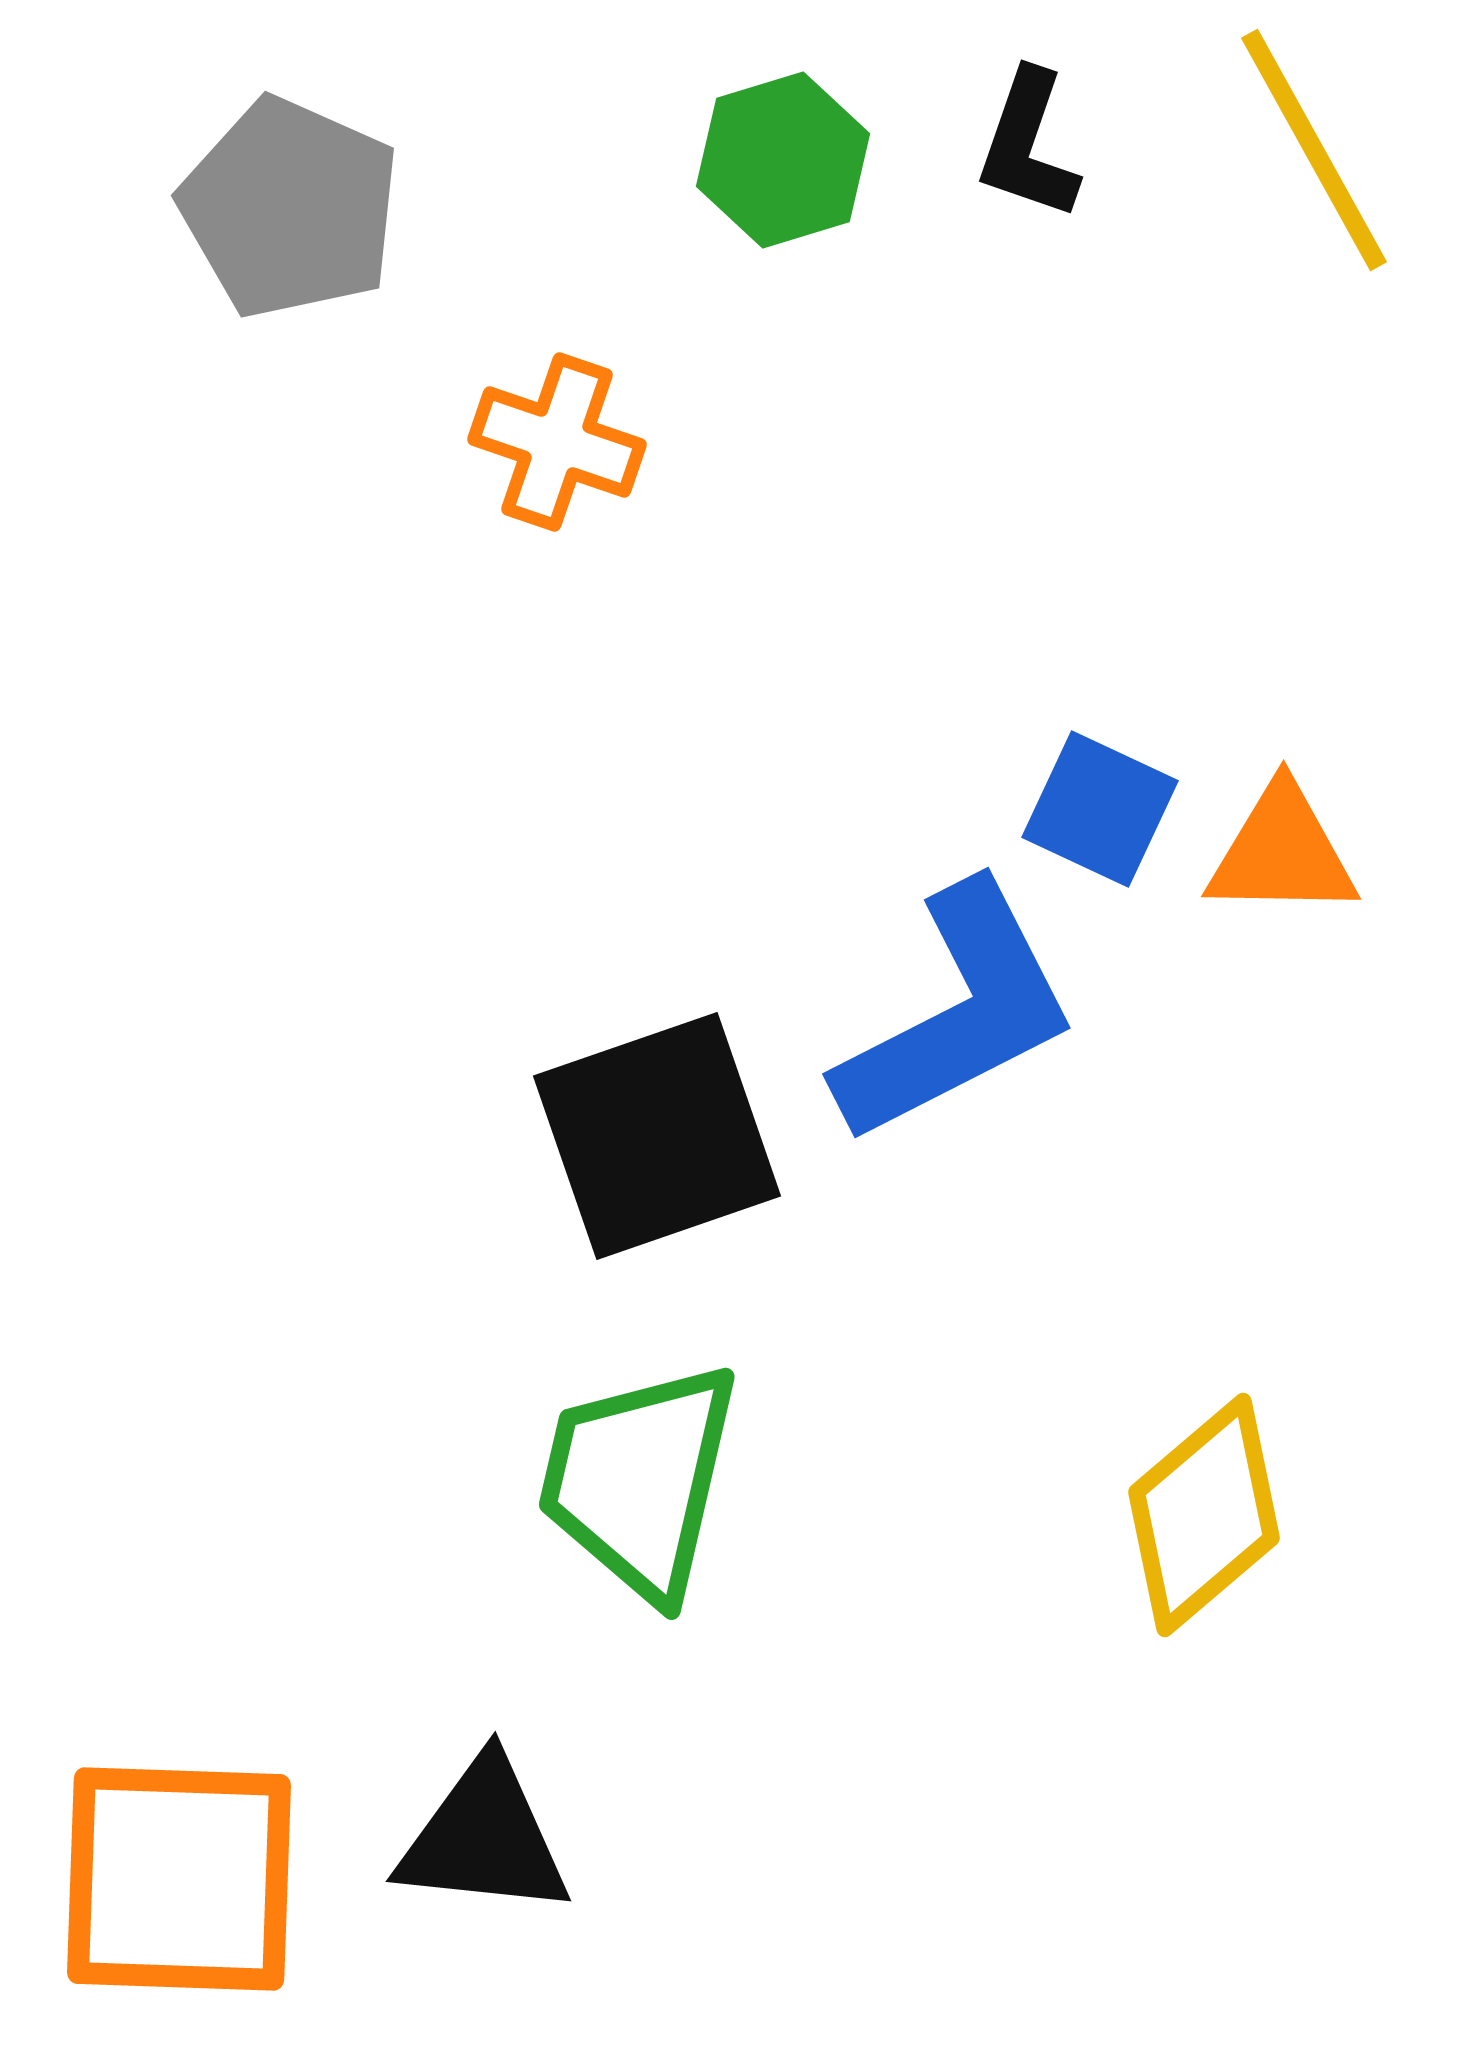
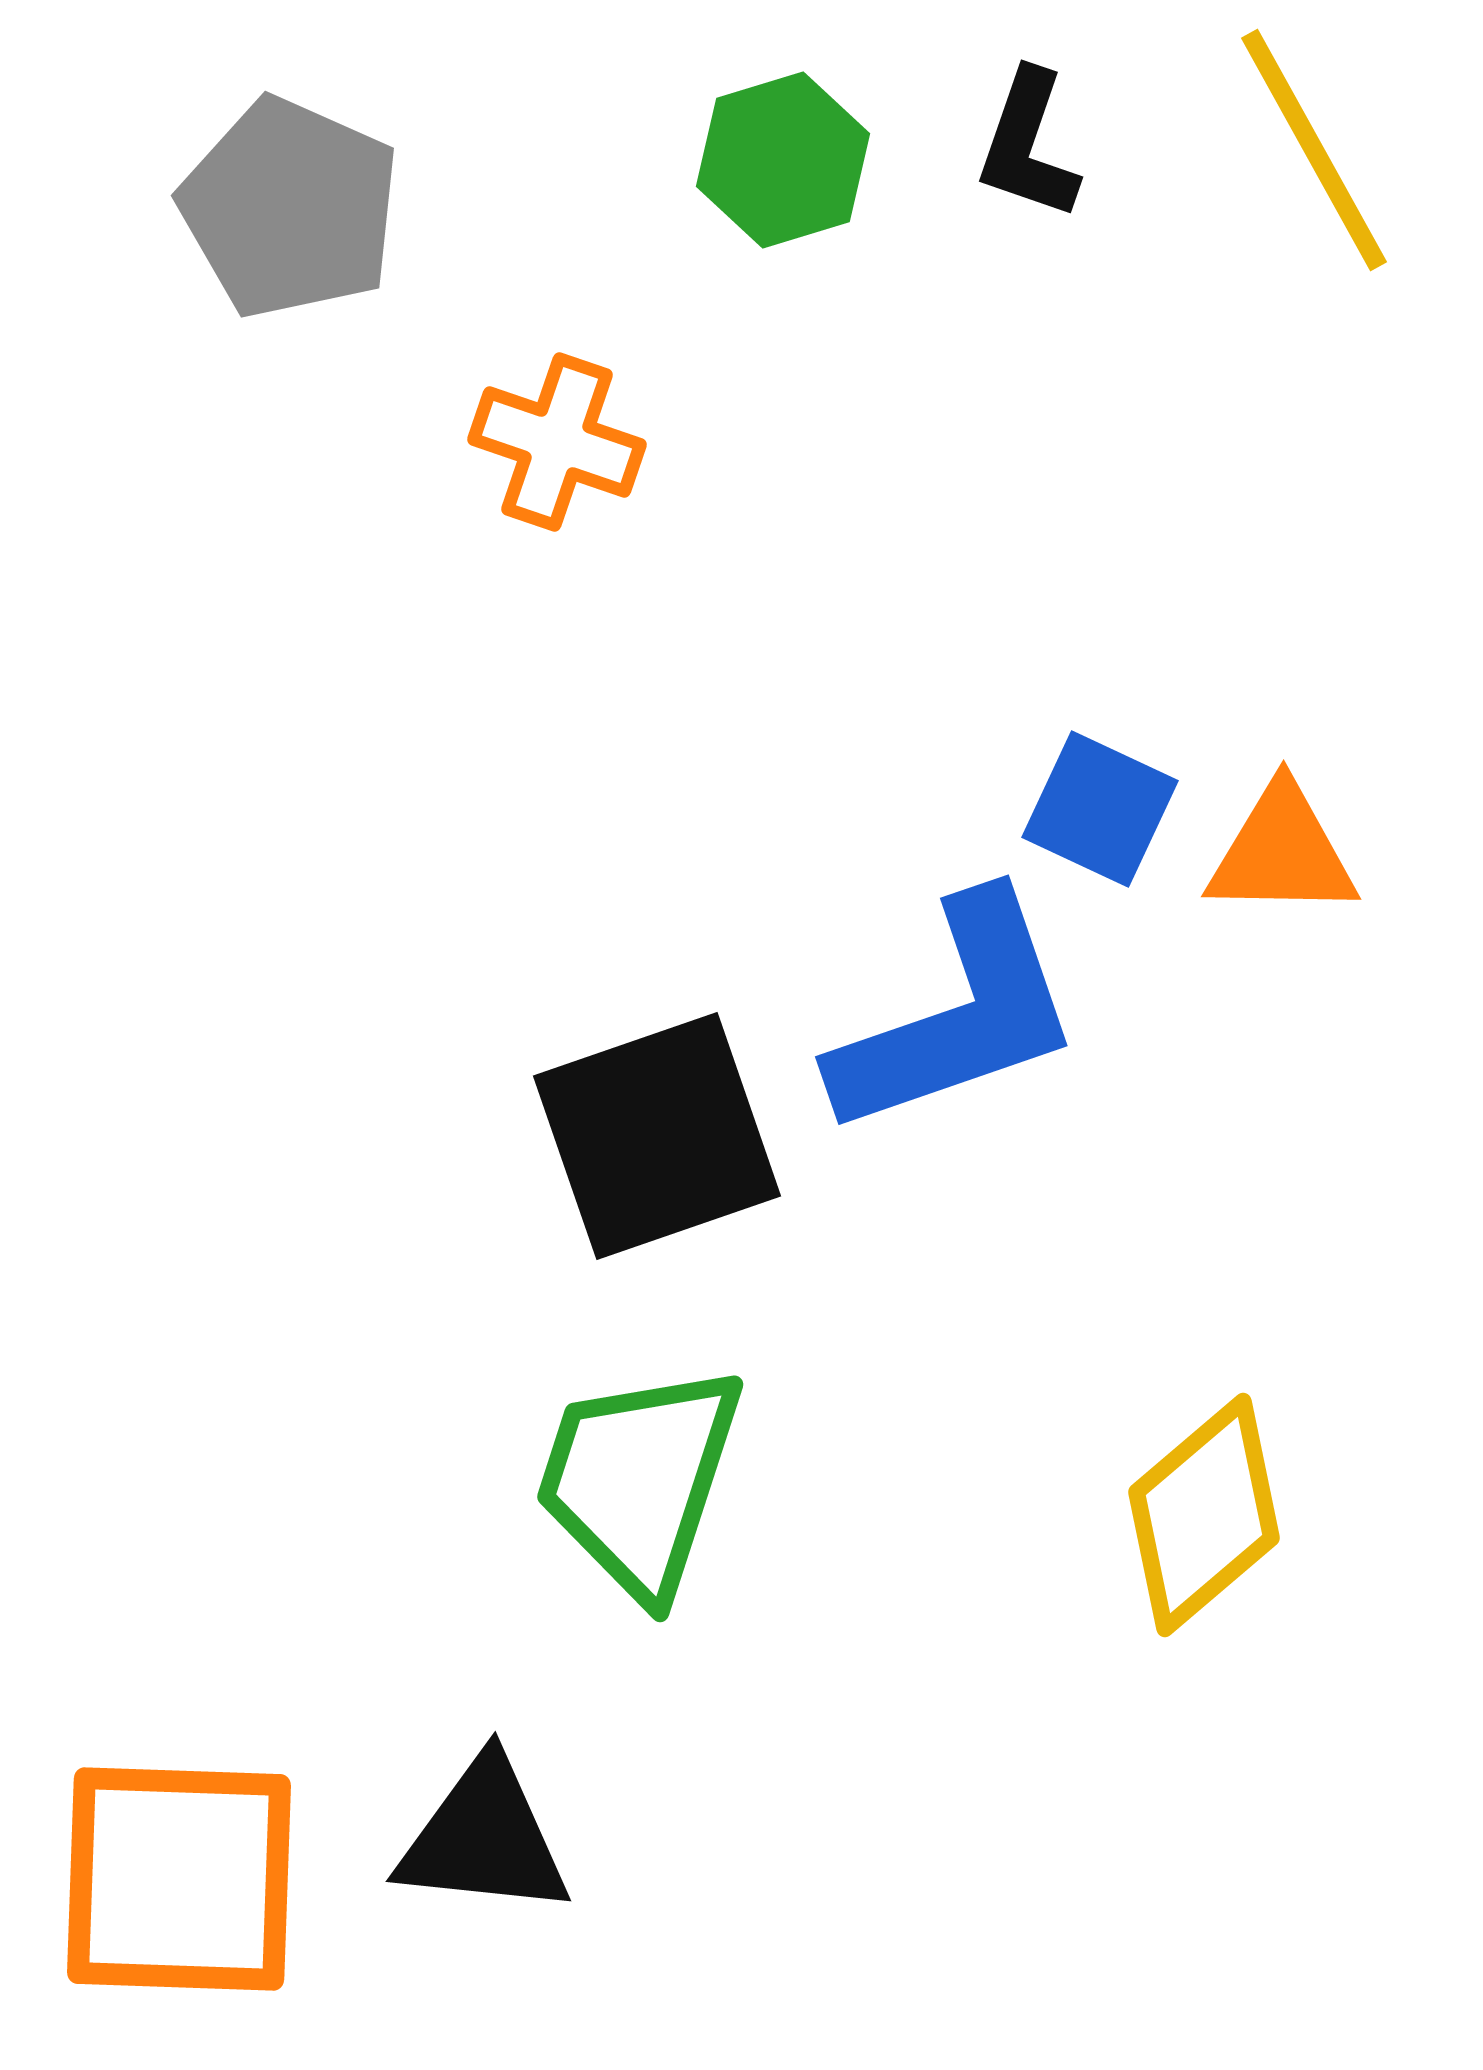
blue L-shape: moved 2 px down; rotated 8 degrees clockwise
green trapezoid: rotated 5 degrees clockwise
